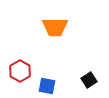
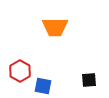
black square: rotated 28 degrees clockwise
blue square: moved 4 px left
